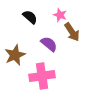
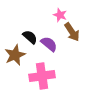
black semicircle: moved 20 px down
